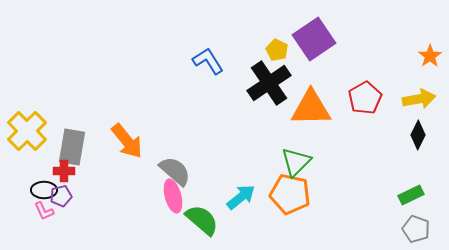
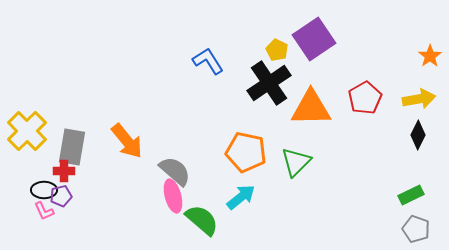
orange pentagon: moved 44 px left, 42 px up
